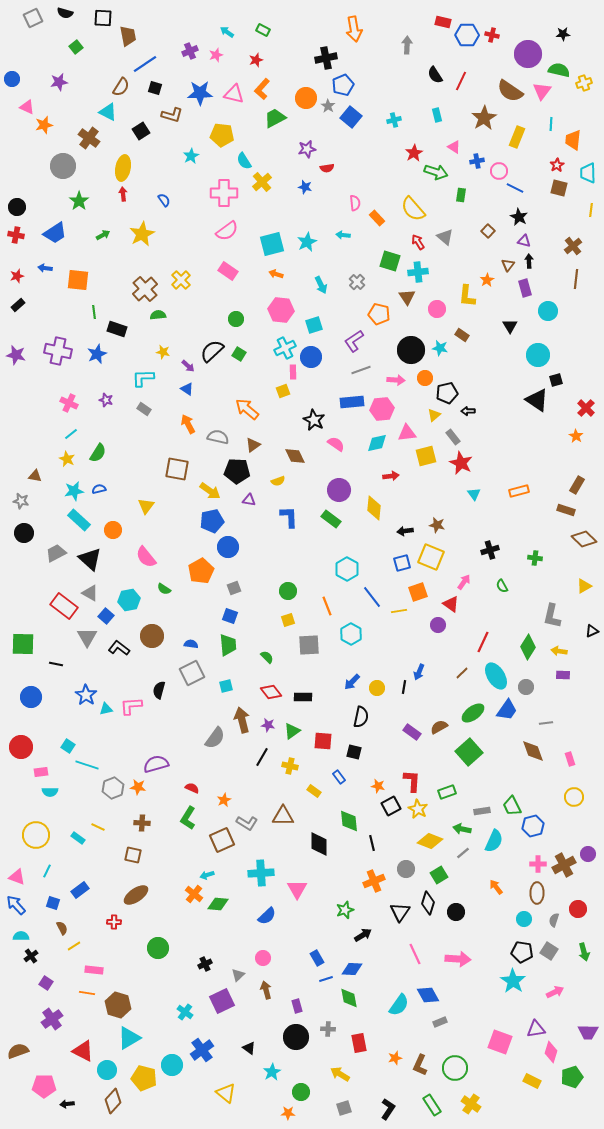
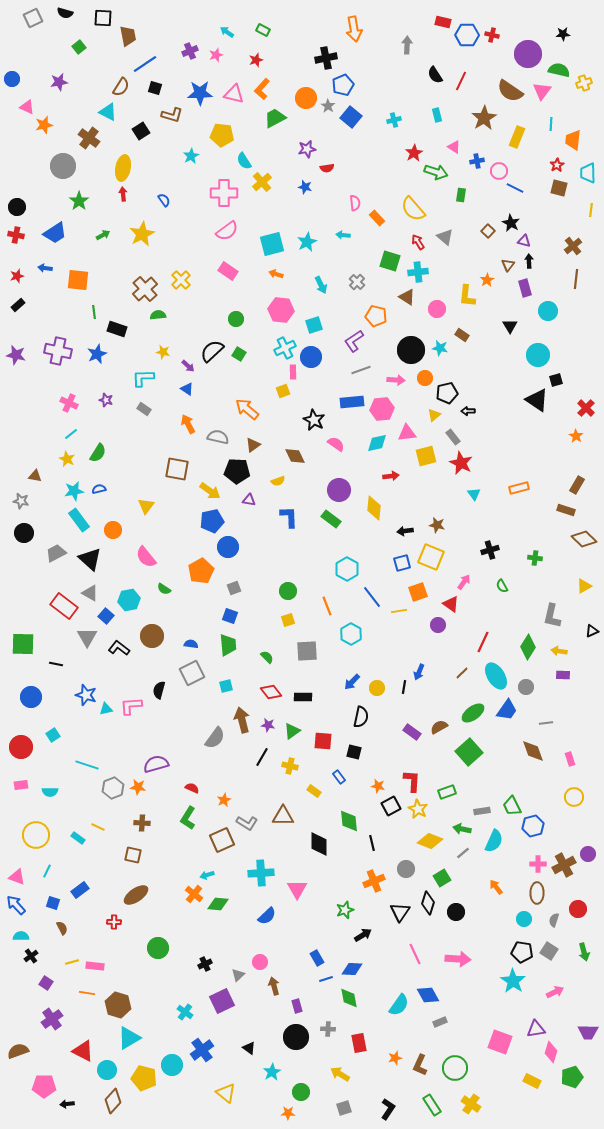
green square at (76, 47): moved 3 px right
black star at (519, 217): moved 8 px left, 6 px down
brown triangle at (407, 297): rotated 24 degrees counterclockwise
orange pentagon at (379, 314): moved 3 px left, 2 px down
orange rectangle at (519, 491): moved 3 px up
cyan rectangle at (79, 520): rotated 10 degrees clockwise
gray square at (309, 645): moved 2 px left, 6 px down
blue star at (86, 695): rotated 15 degrees counterclockwise
cyan square at (68, 746): moved 15 px left, 11 px up; rotated 24 degrees clockwise
pink rectangle at (41, 772): moved 20 px left, 13 px down
green square at (439, 875): moved 3 px right, 3 px down
yellow line at (74, 946): moved 2 px left, 16 px down; rotated 16 degrees clockwise
pink circle at (263, 958): moved 3 px left, 4 px down
pink rectangle at (94, 970): moved 1 px right, 4 px up
brown arrow at (266, 990): moved 8 px right, 4 px up
